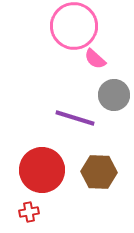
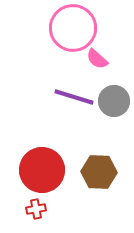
pink circle: moved 1 px left, 2 px down
pink semicircle: moved 2 px right
gray circle: moved 6 px down
purple line: moved 1 px left, 21 px up
red cross: moved 7 px right, 3 px up
